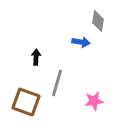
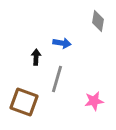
blue arrow: moved 19 px left, 1 px down
gray line: moved 4 px up
brown square: moved 2 px left
